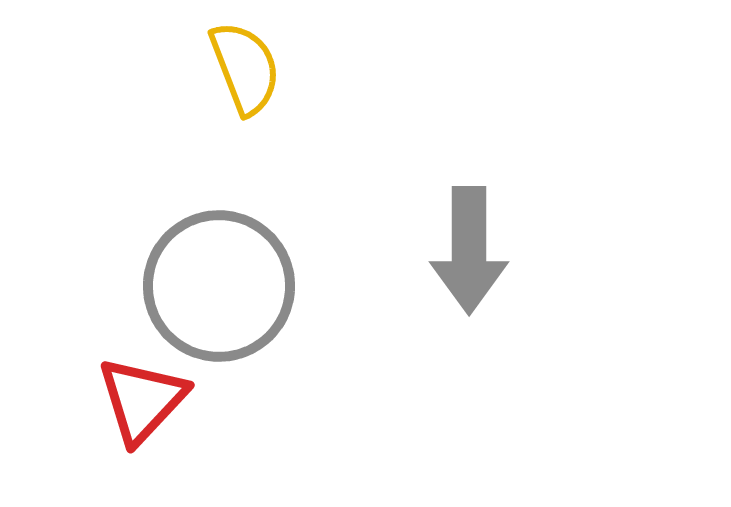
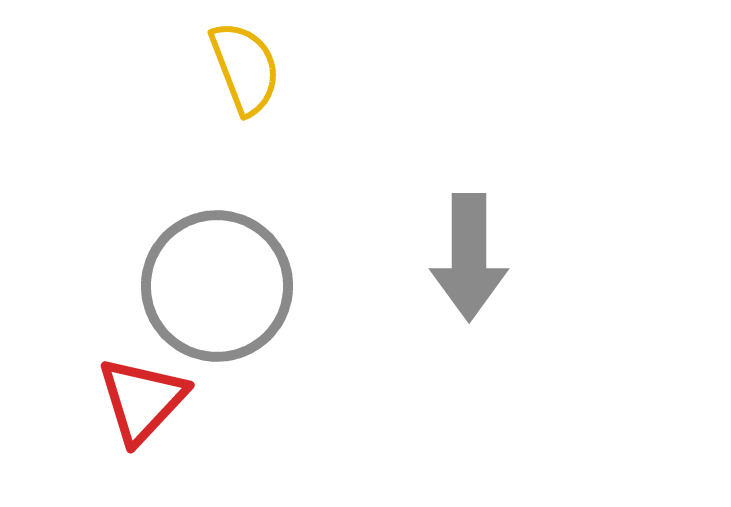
gray arrow: moved 7 px down
gray circle: moved 2 px left
